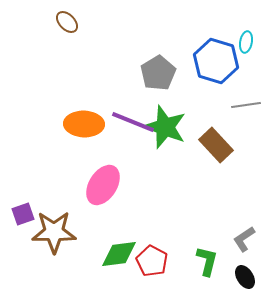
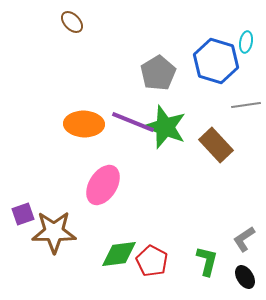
brown ellipse: moved 5 px right
